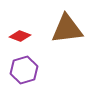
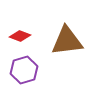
brown triangle: moved 12 px down
